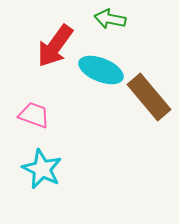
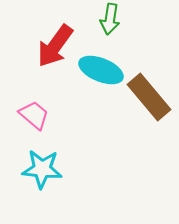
green arrow: rotated 92 degrees counterclockwise
pink trapezoid: rotated 20 degrees clockwise
cyan star: rotated 21 degrees counterclockwise
